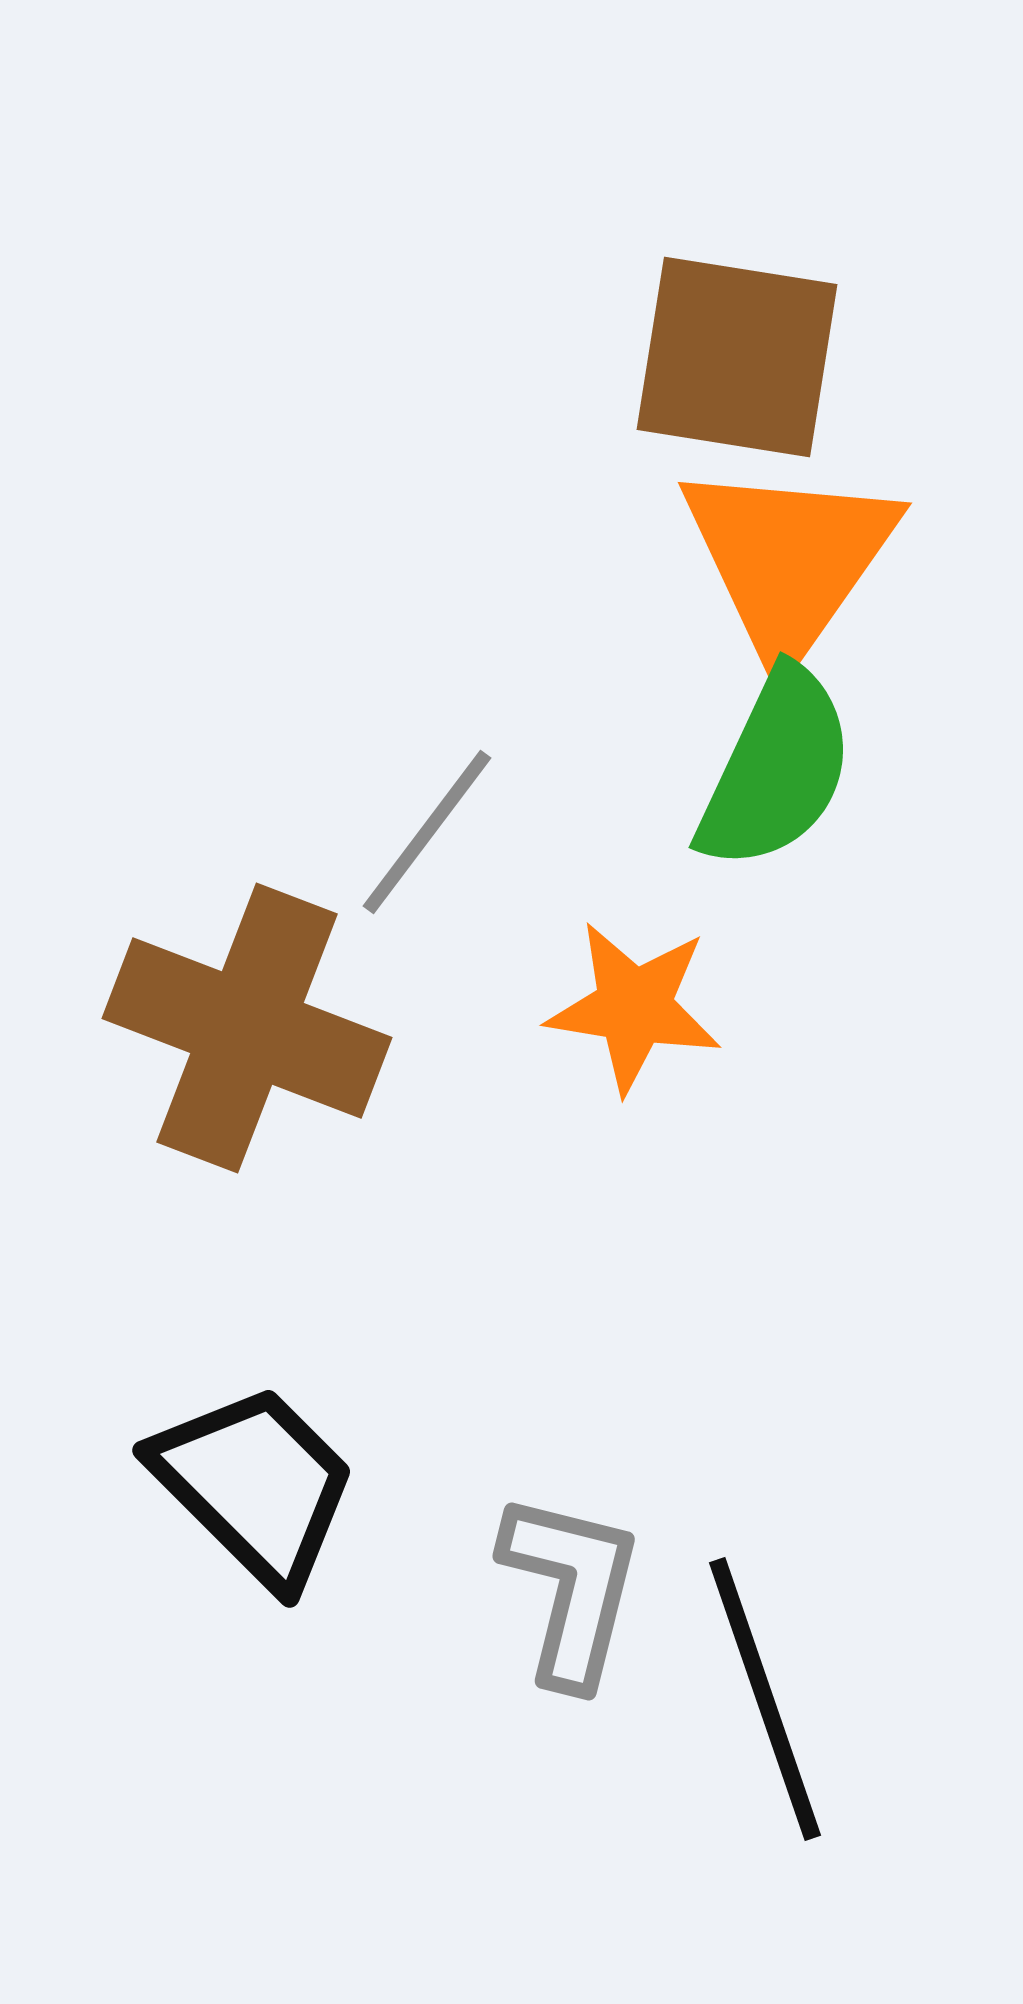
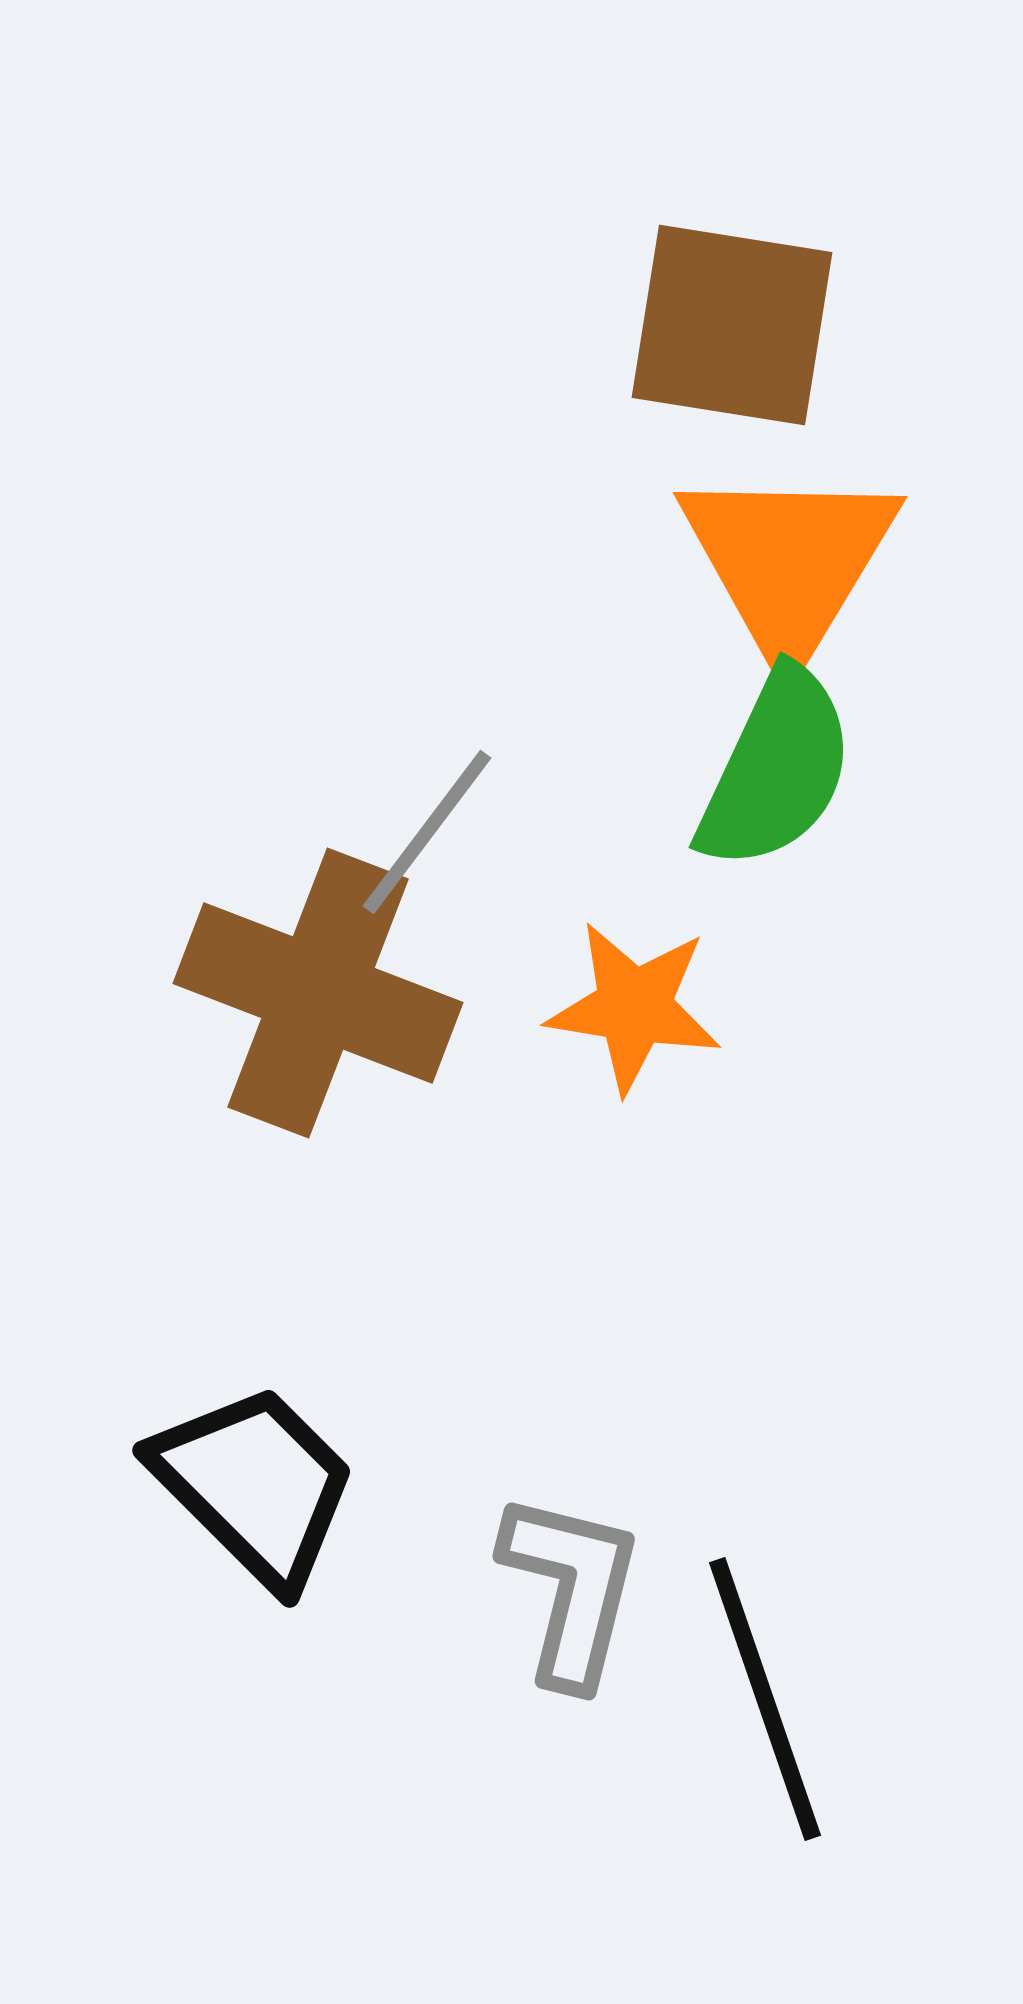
brown square: moved 5 px left, 32 px up
orange triangle: moved 2 px down; rotated 4 degrees counterclockwise
brown cross: moved 71 px right, 35 px up
